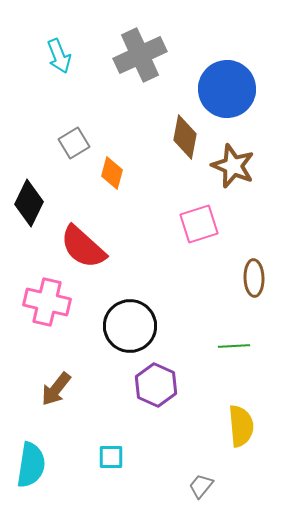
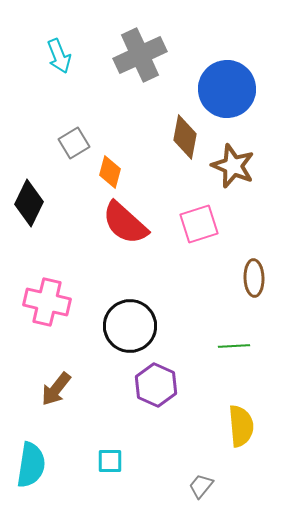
orange diamond: moved 2 px left, 1 px up
red semicircle: moved 42 px right, 24 px up
cyan square: moved 1 px left, 4 px down
